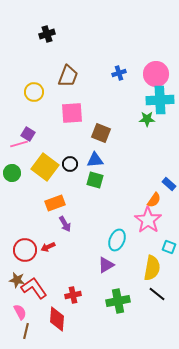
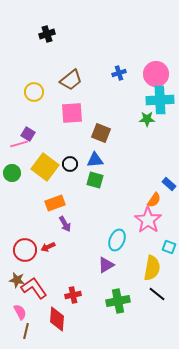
brown trapezoid: moved 3 px right, 4 px down; rotated 30 degrees clockwise
